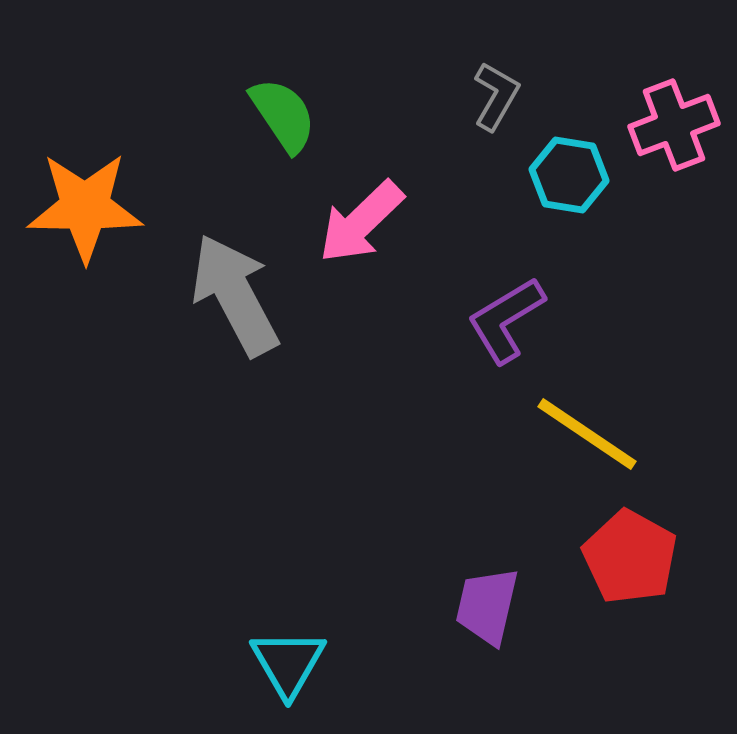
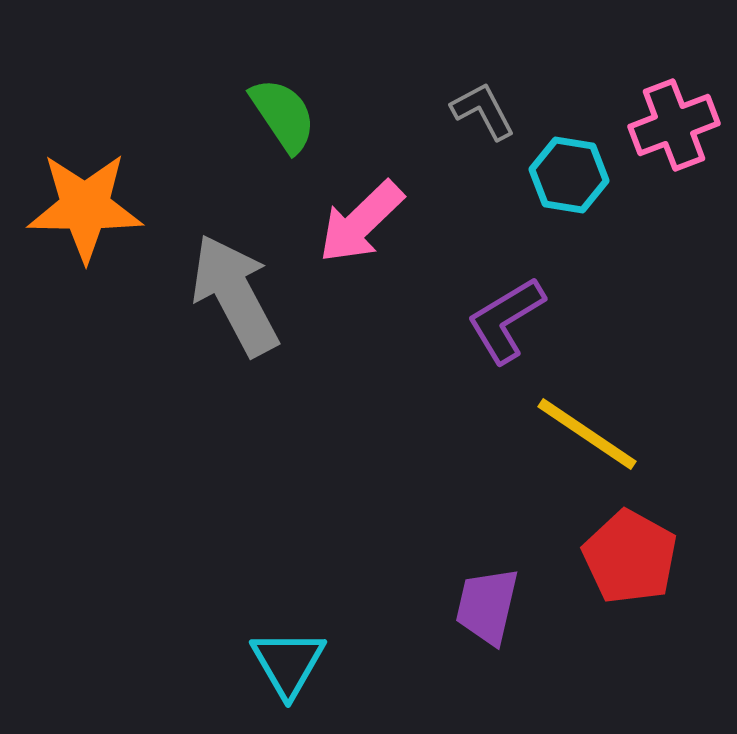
gray L-shape: moved 13 px left, 15 px down; rotated 58 degrees counterclockwise
